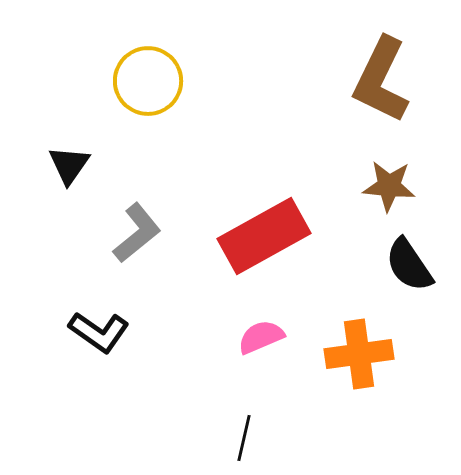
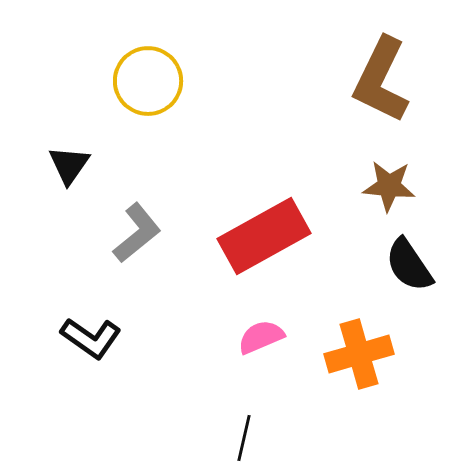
black L-shape: moved 8 px left, 6 px down
orange cross: rotated 8 degrees counterclockwise
